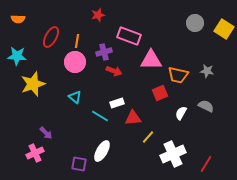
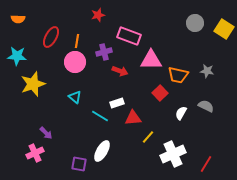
red arrow: moved 6 px right
red square: rotated 21 degrees counterclockwise
